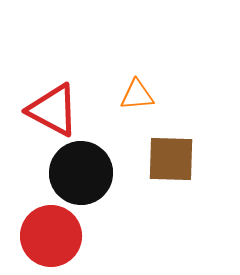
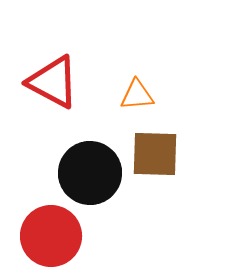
red triangle: moved 28 px up
brown square: moved 16 px left, 5 px up
black circle: moved 9 px right
